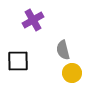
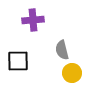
purple cross: rotated 25 degrees clockwise
gray semicircle: moved 1 px left
